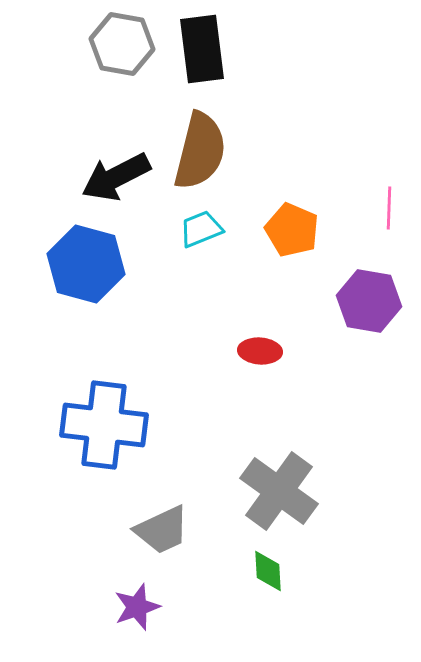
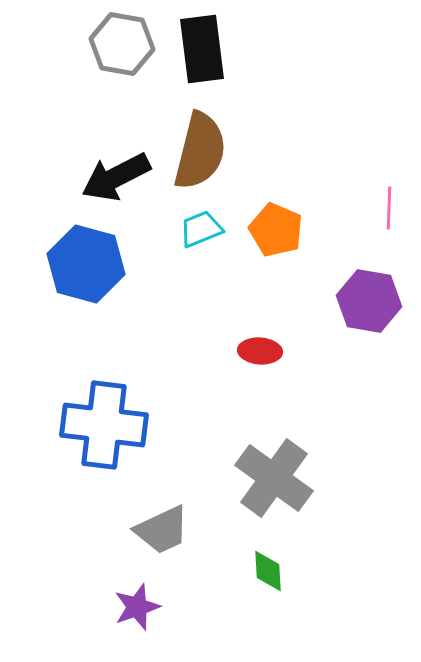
orange pentagon: moved 16 px left
gray cross: moved 5 px left, 13 px up
